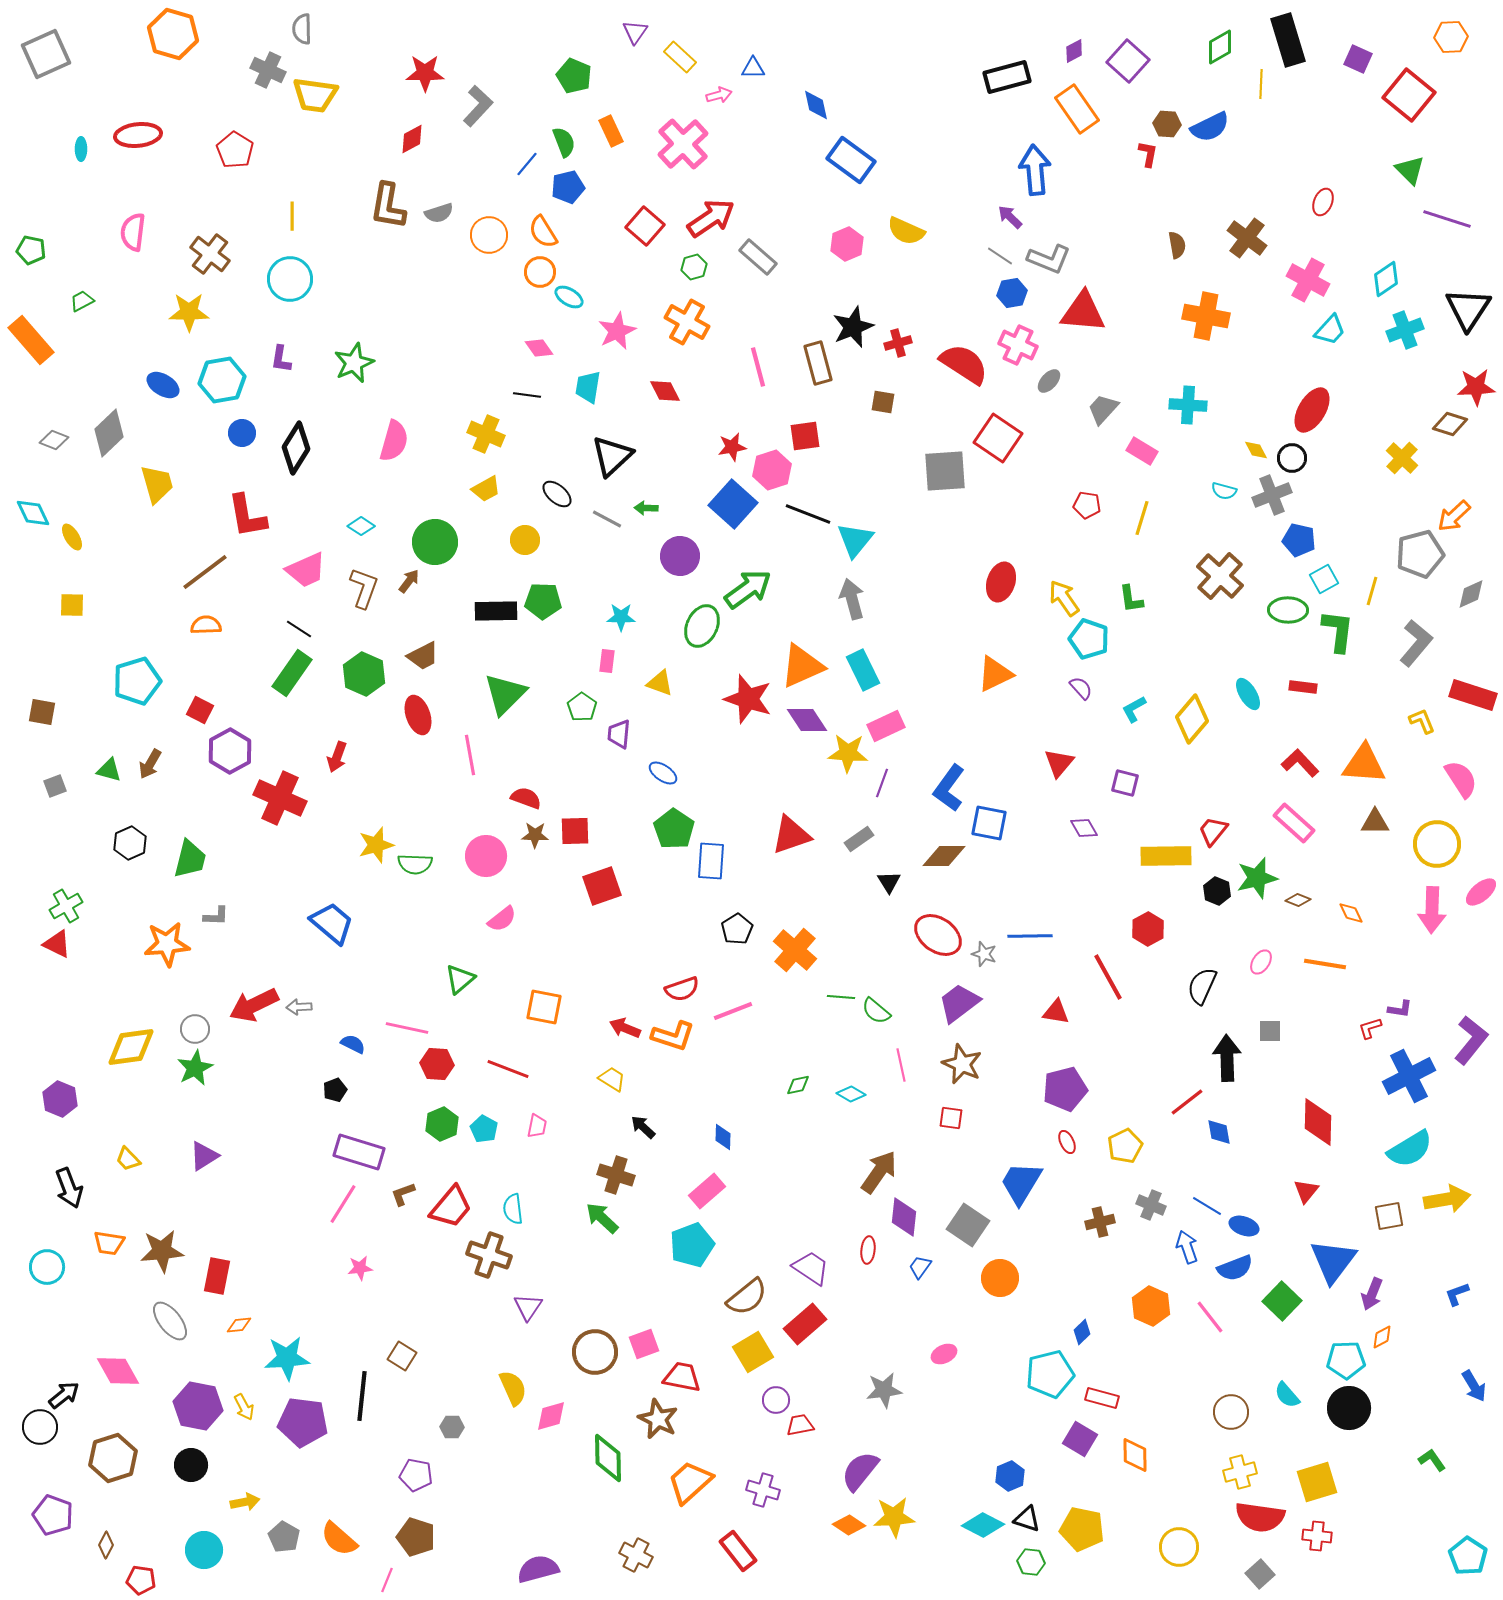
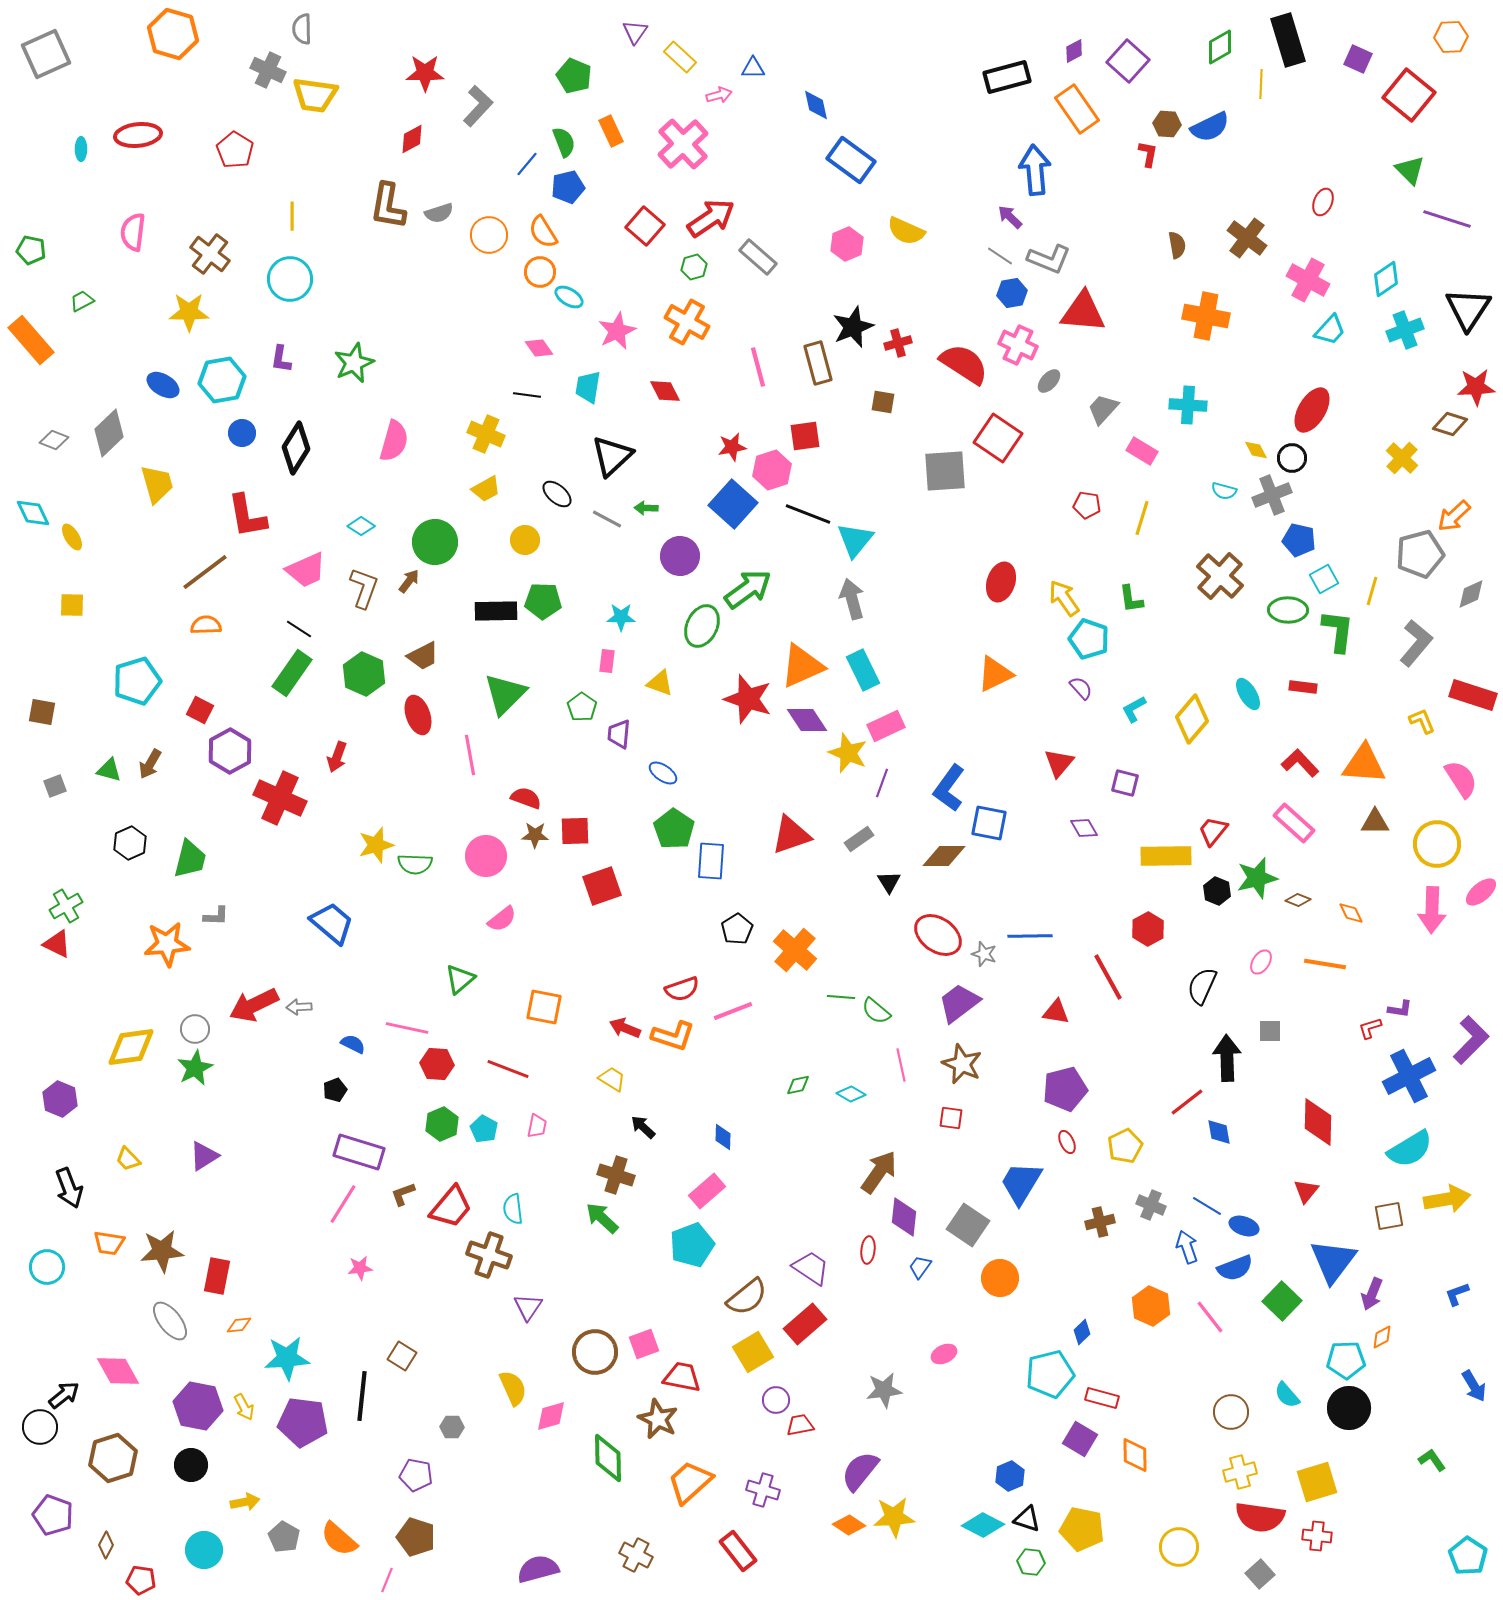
yellow star at (848, 753): rotated 18 degrees clockwise
purple L-shape at (1471, 1040): rotated 6 degrees clockwise
